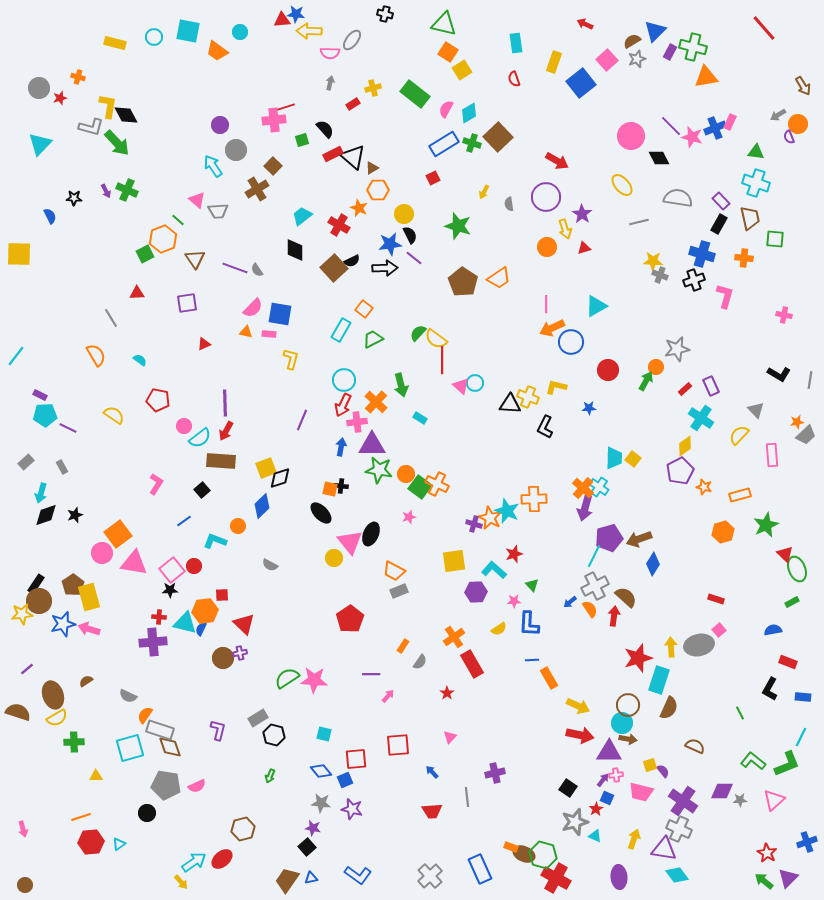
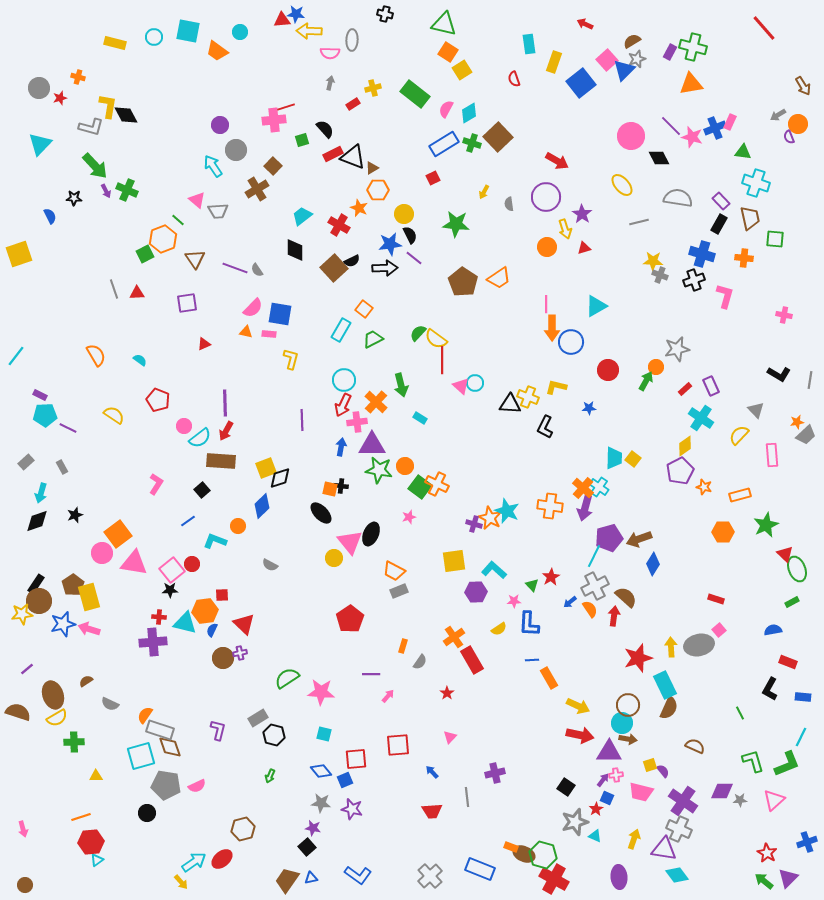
blue triangle at (655, 31): moved 31 px left, 39 px down
gray ellipse at (352, 40): rotated 35 degrees counterclockwise
cyan rectangle at (516, 43): moved 13 px right, 1 px down
orange triangle at (706, 77): moved 15 px left, 7 px down
green arrow at (117, 143): moved 22 px left, 23 px down
green triangle at (756, 152): moved 13 px left
black triangle at (353, 157): rotated 20 degrees counterclockwise
green star at (458, 226): moved 2 px left, 2 px up; rotated 12 degrees counterclockwise
yellow square at (19, 254): rotated 20 degrees counterclockwise
gray line at (111, 318): moved 3 px right, 29 px up; rotated 12 degrees clockwise
orange arrow at (552, 328): rotated 65 degrees counterclockwise
red pentagon at (158, 400): rotated 10 degrees clockwise
purple line at (302, 420): rotated 25 degrees counterclockwise
orange circle at (406, 474): moved 1 px left, 8 px up
orange cross at (534, 499): moved 16 px right, 7 px down; rotated 10 degrees clockwise
black diamond at (46, 515): moved 9 px left, 6 px down
blue line at (184, 521): moved 4 px right
orange hexagon at (723, 532): rotated 15 degrees clockwise
red star at (514, 554): moved 37 px right, 23 px down; rotated 12 degrees counterclockwise
red circle at (194, 566): moved 2 px left, 2 px up
blue semicircle at (201, 629): moved 11 px right, 1 px down
orange rectangle at (403, 646): rotated 16 degrees counterclockwise
red rectangle at (472, 664): moved 4 px up
pink star at (314, 680): moved 7 px right, 12 px down
cyan rectangle at (659, 680): moved 6 px right, 5 px down; rotated 44 degrees counterclockwise
gray semicircle at (128, 696): moved 18 px left, 8 px down
cyan square at (130, 748): moved 11 px right, 8 px down
green L-shape at (753, 761): rotated 35 degrees clockwise
black square at (568, 788): moved 2 px left, 1 px up
cyan triangle at (119, 844): moved 22 px left, 16 px down
blue rectangle at (480, 869): rotated 44 degrees counterclockwise
red cross at (556, 878): moved 2 px left, 1 px down
